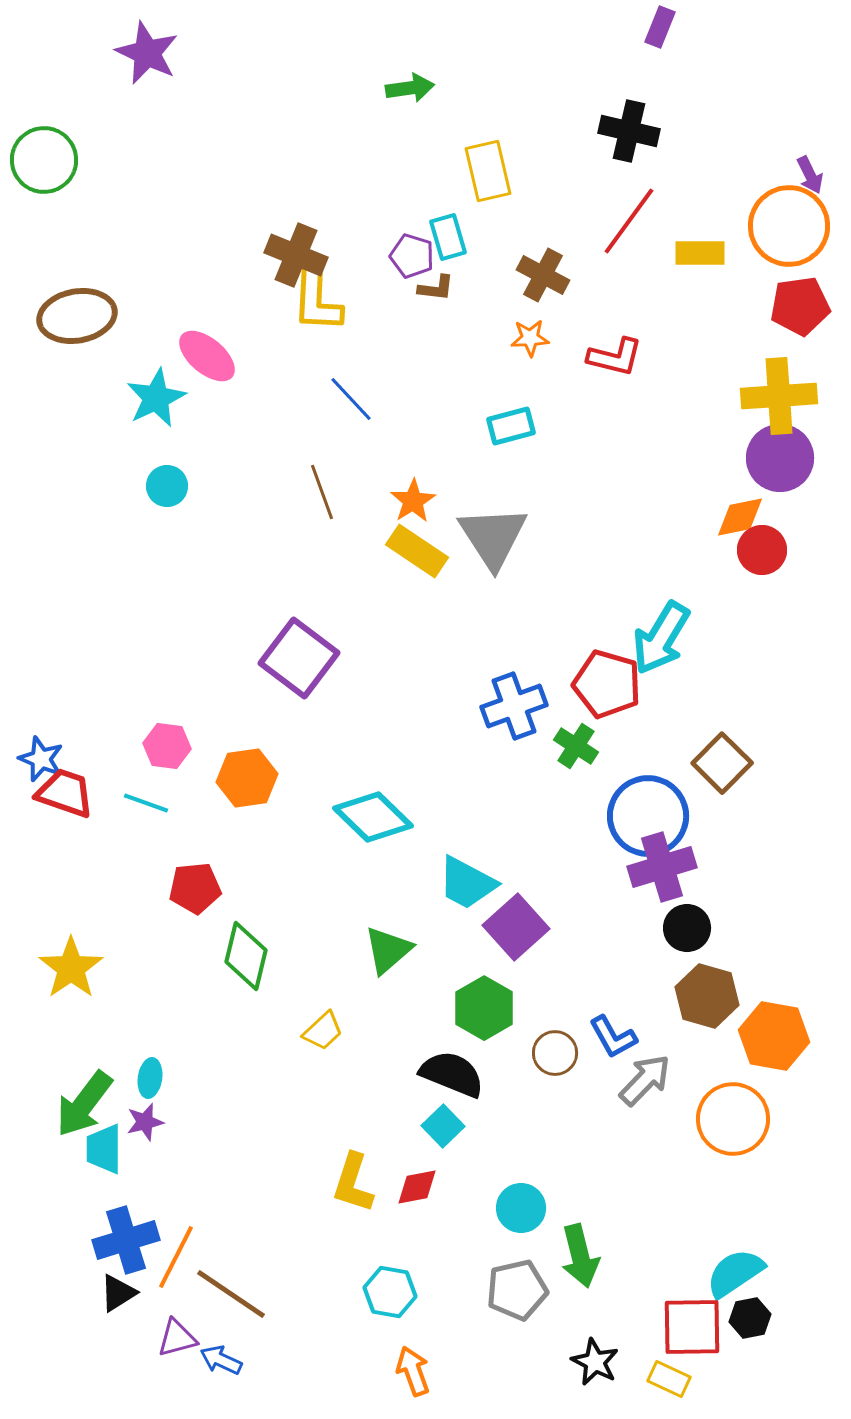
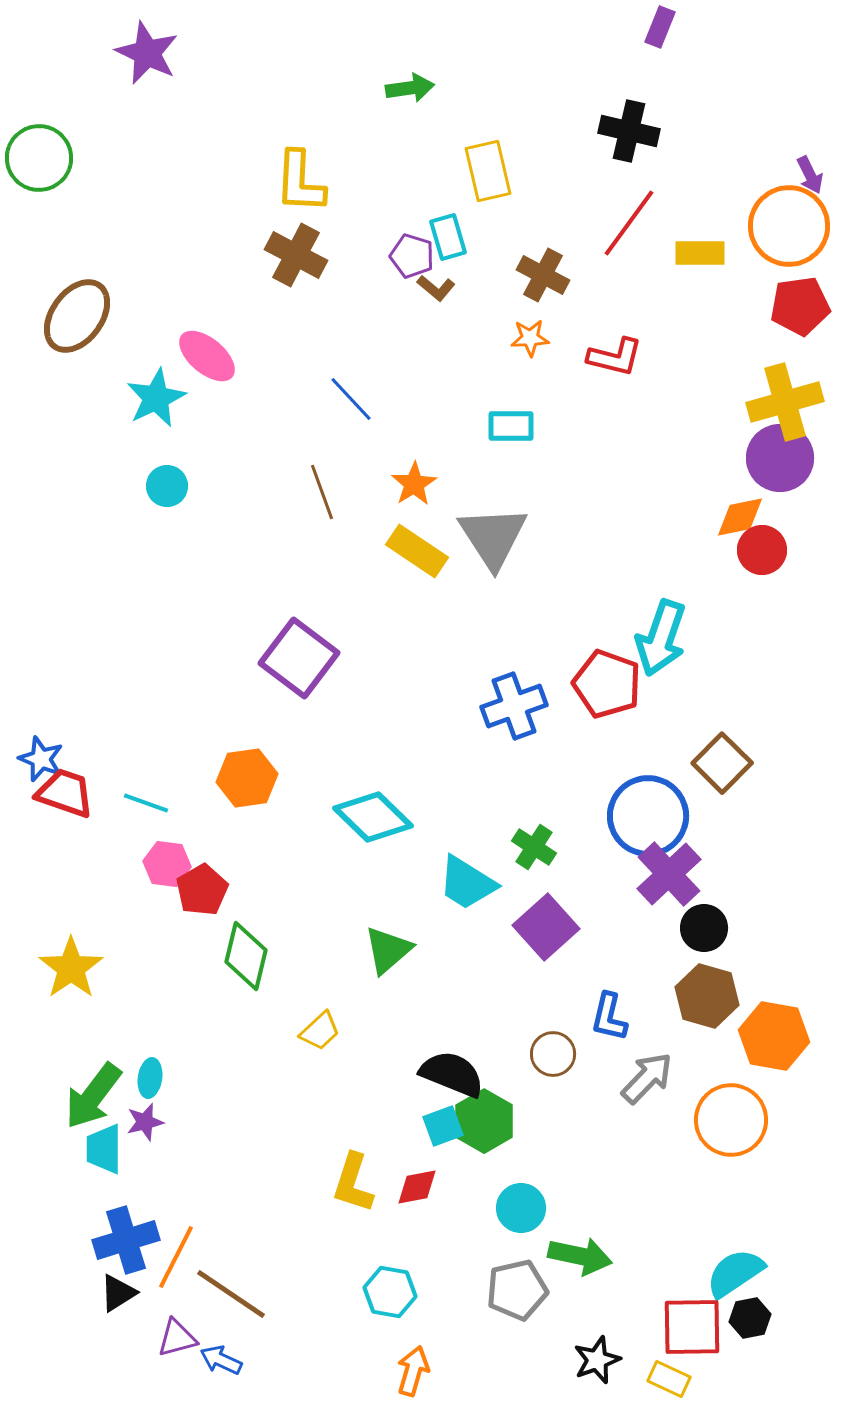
green circle at (44, 160): moved 5 px left, 2 px up
red line at (629, 221): moved 2 px down
brown cross at (296, 255): rotated 6 degrees clockwise
brown L-shape at (436, 288): rotated 33 degrees clockwise
yellow L-shape at (317, 301): moved 17 px left, 119 px up
brown ellipse at (77, 316): rotated 44 degrees counterclockwise
yellow cross at (779, 396): moved 6 px right, 6 px down; rotated 12 degrees counterclockwise
cyan rectangle at (511, 426): rotated 15 degrees clockwise
orange star at (413, 501): moved 1 px right, 17 px up
cyan arrow at (661, 638): rotated 12 degrees counterclockwise
red pentagon at (607, 684): rotated 4 degrees clockwise
pink hexagon at (167, 746): moved 118 px down
green cross at (576, 746): moved 42 px left, 101 px down
purple cross at (662, 867): moved 7 px right, 7 px down; rotated 26 degrees counterclockwise
cyan trapezoid at (467, 883): rotated 4 degrees clockwise
red pentagon at (195, 888): moved 7 px right, 2 px down; rotated 24 degrees counterclockwise
purple square at (516, 927): moved 30 px right
black circle at (687, 928): moved 17 px right
green hexagon at (484, 1008): moved 113 px down
yellow trapezoid at (323, 1031): moved 3 px left
blue L-shape at (613, 1037): moved 4 px left, 20 px up; rotated 42 degrees clockwise
brown circle at (555, 1053): moved 2 px left, 1 px down
gray arrow at (645, 1080): moved 2 px right, 2 px up
green arrow at (84, 1104): moved 9 px right, 8 px up
orange circle at (733, 1119): moved 2 px left, 1 px down
cyan square at (443, 1126): rotated 24 degrees clockwise
green arrow at (580, 1256): rotated 64 degrees counterclockwise
black star at (595, 1362): moved 2 px right, 2 px up; rotated 24 degrees clockwise
orange arrow at (413, 1371): rotated 36 degrees clockwise
